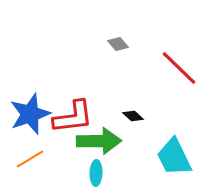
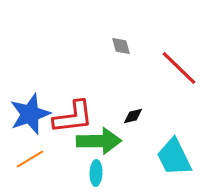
gray diamond: moved 3 px right, 2 px down; rotated 25 degrees clockwise
black diamond: rotated 55 degrees counterclockwise
